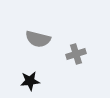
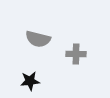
gray cross: rotated 18 degrees clockwise
